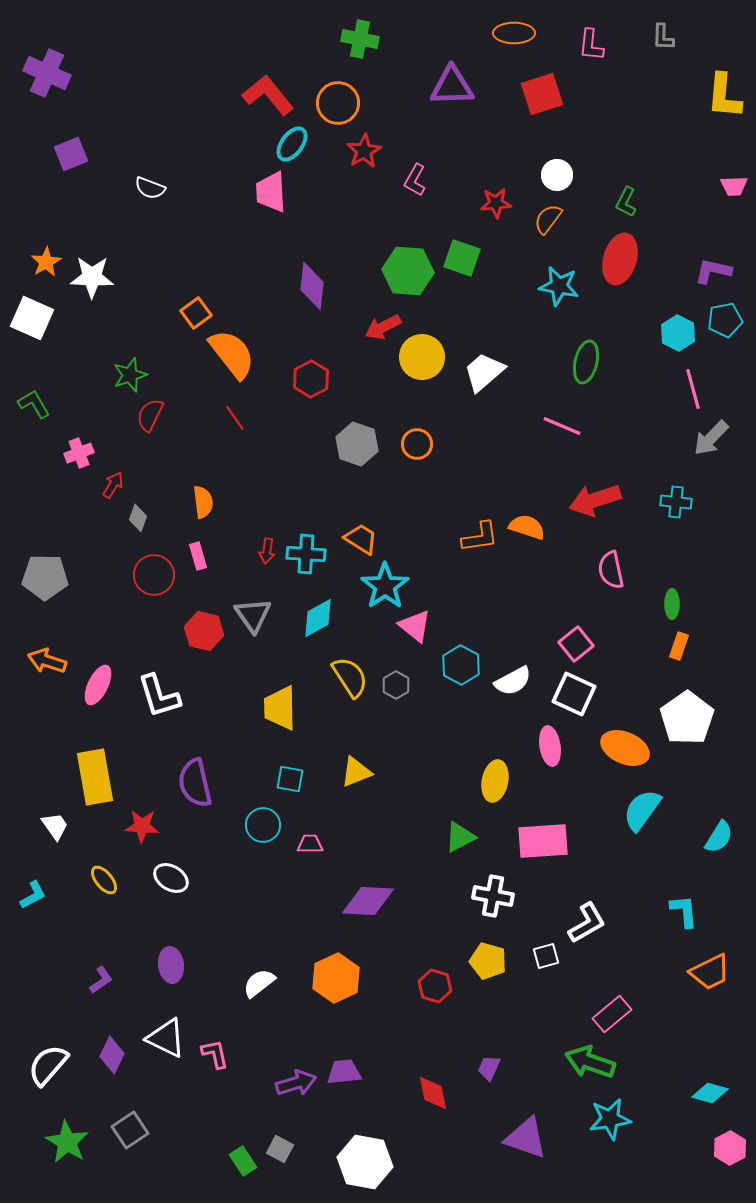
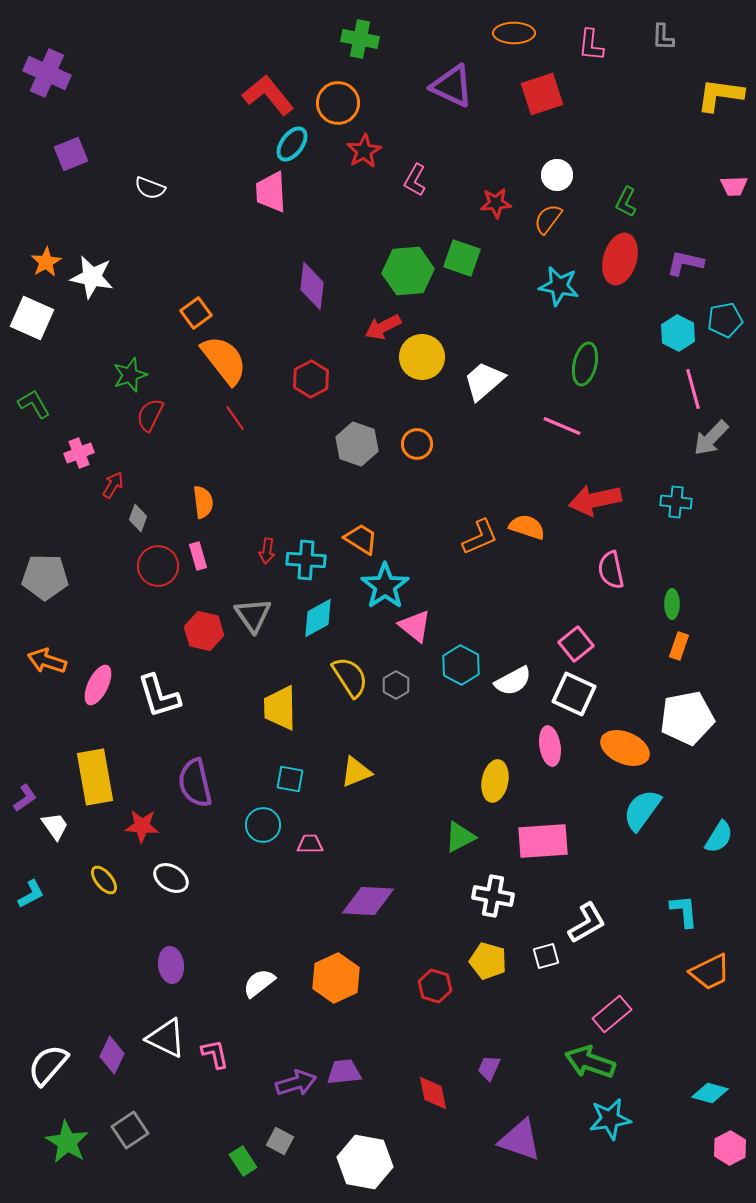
purple triangle at (452, 86): rotated 27 degrees clockwise
yellow L-shape at (724, 96): moved 4 px left, 1 px up; rotated 93 degrees clockwise
green hexagon at (408, 271): rotated 9 degrees counterclockwise
purple L-shape at (713, 271): moved 28 px left, 8 px up
white star at (92, 277): rotated 9 degrees clockwise
orange semicircle at (232, 354): moved 8 px left, 6 px down
green ellipse at (586, 362): moved 1 px left, 2 px down
white trapezoid at (484, 372): moved 9 px down
red arrow at (595, 500): rotated 6 degrees clockwise
orange L-shape at (480, 537): rotated 15 degrees counterclockwise
cyan cross at (306, 554): moved 6 px down
red circle at (154, 575): moved 4 px right, 9 px up
white pentagon at (687, 718): rotated 24 degrees clockwise
cyan L-shape at (33, 895): moved 2 px left, 1 px up
purple L-shape at (101, 980): moved 76 px left, 182 px up
purple triangle at (526, 1138): moved 6 px left, 2 px down
gray square at (280, 1149): moved 8 px up
